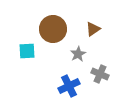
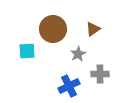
gray cross: rotated 24 degrees counterclockwise
